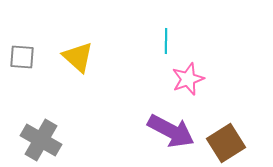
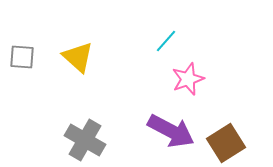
cyan line: rotated 40 degrees clockwise
gray cross: moved 44 px right
